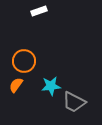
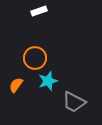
orange circle: moved 11 px right, 3 px up
cyan star: moved 3 px left, 5 px up; rotated 12 degrees counterclockwise
